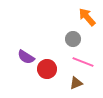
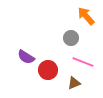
orange arrow: moved 1 px left, 1 px up
gray circle: moved 2 px left, 1 px up
red circle: moved 1 px right, 1 px down
brown triangle: moved 2 px left
